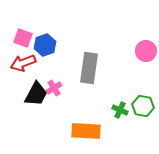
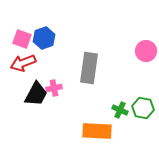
pink square: moved 1 px left, 1 px down
blue hexagon: moved 1 px left, 7 px up
pink cross: rotated 21 degrees clockwise
green hexagon: moved 2 px down
orange rectangle: moved 11 px right
